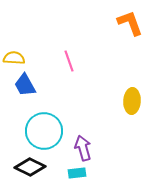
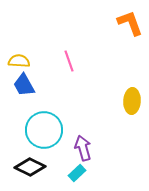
yellow semicircle: moved 5 px right, 3 px down
blue trapezoid: moved 1 px left
cyan circle: moved 1 px up
cyan rectangle: rotated 36 degrees counterclockwise
